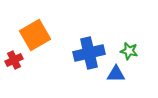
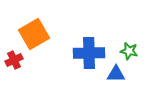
orange square: moved 1 px left, 1 px up
blue cross: rotated 12 degrees clockwise
